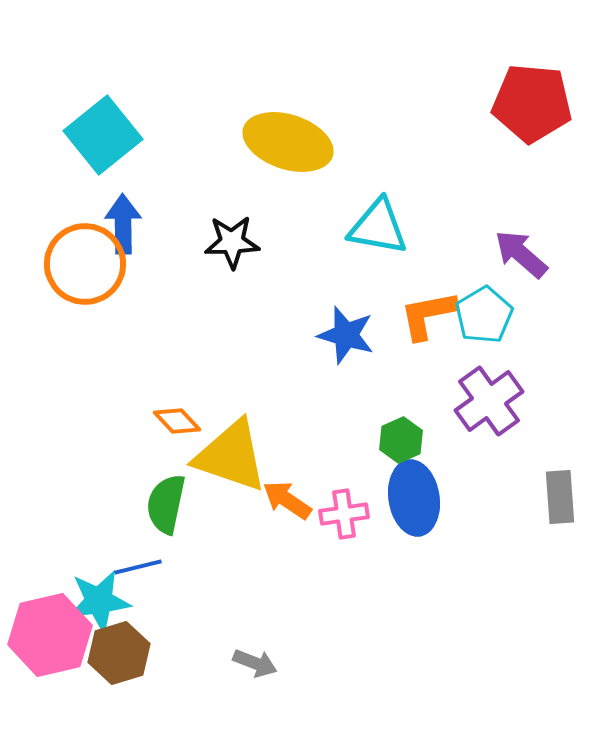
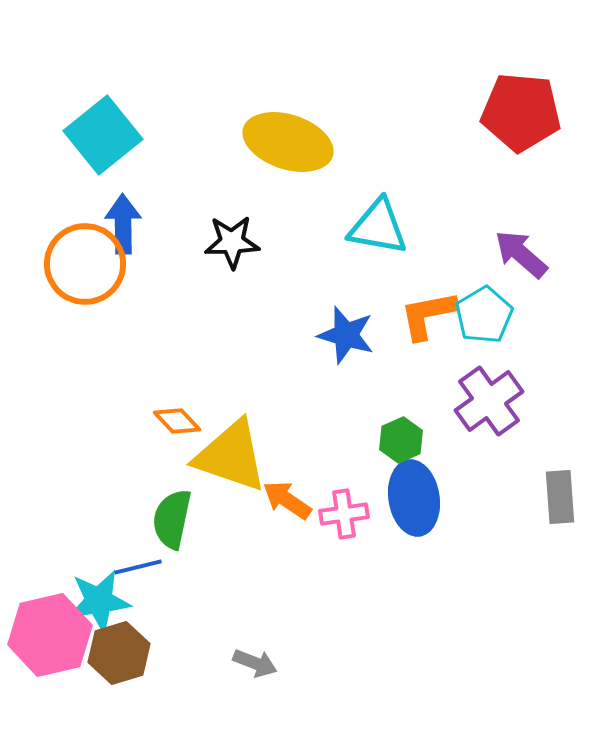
red pentagon: moved 11 px left, 9 px down
green semicircle: moved 6 px right, 15 px down
